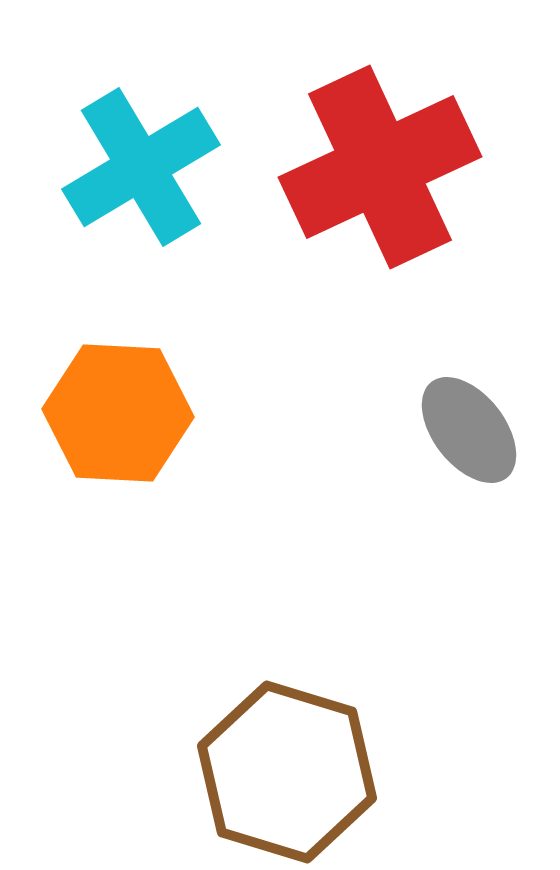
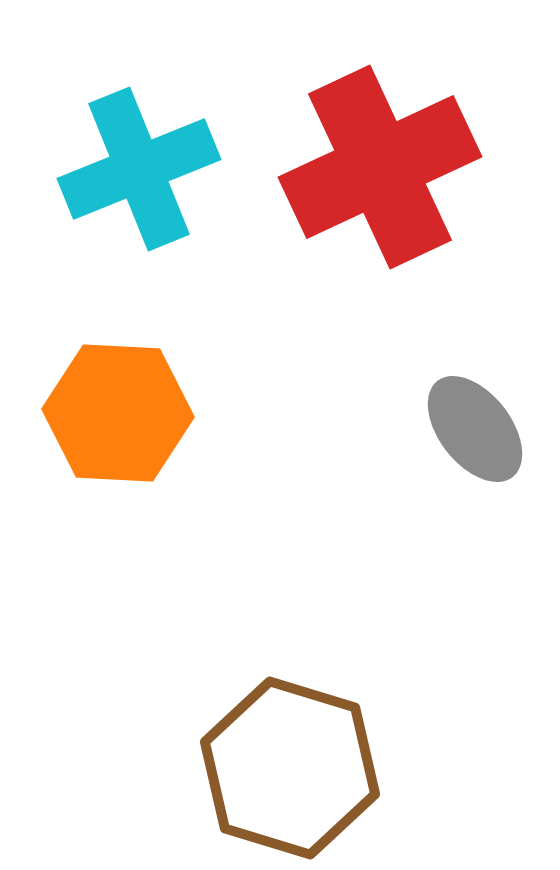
cyan cross: moved 2 px left, 2 px down; rotated 9 degrees clockwise
gray ellipse: moved 6 px right, 1 px up
brown hexagon: moved 3 px right, 4 px up
